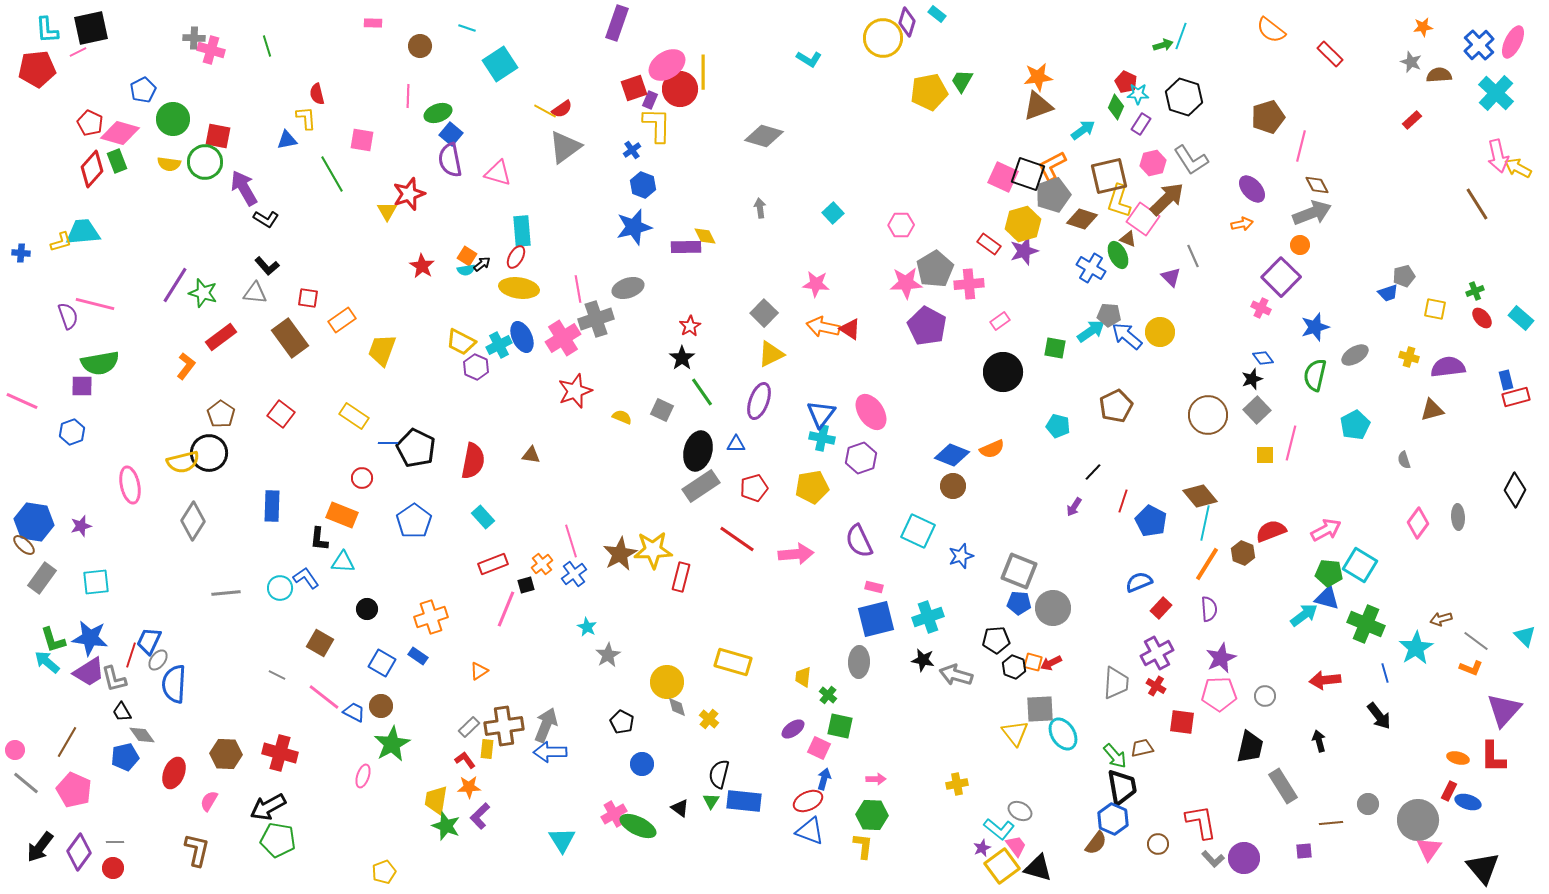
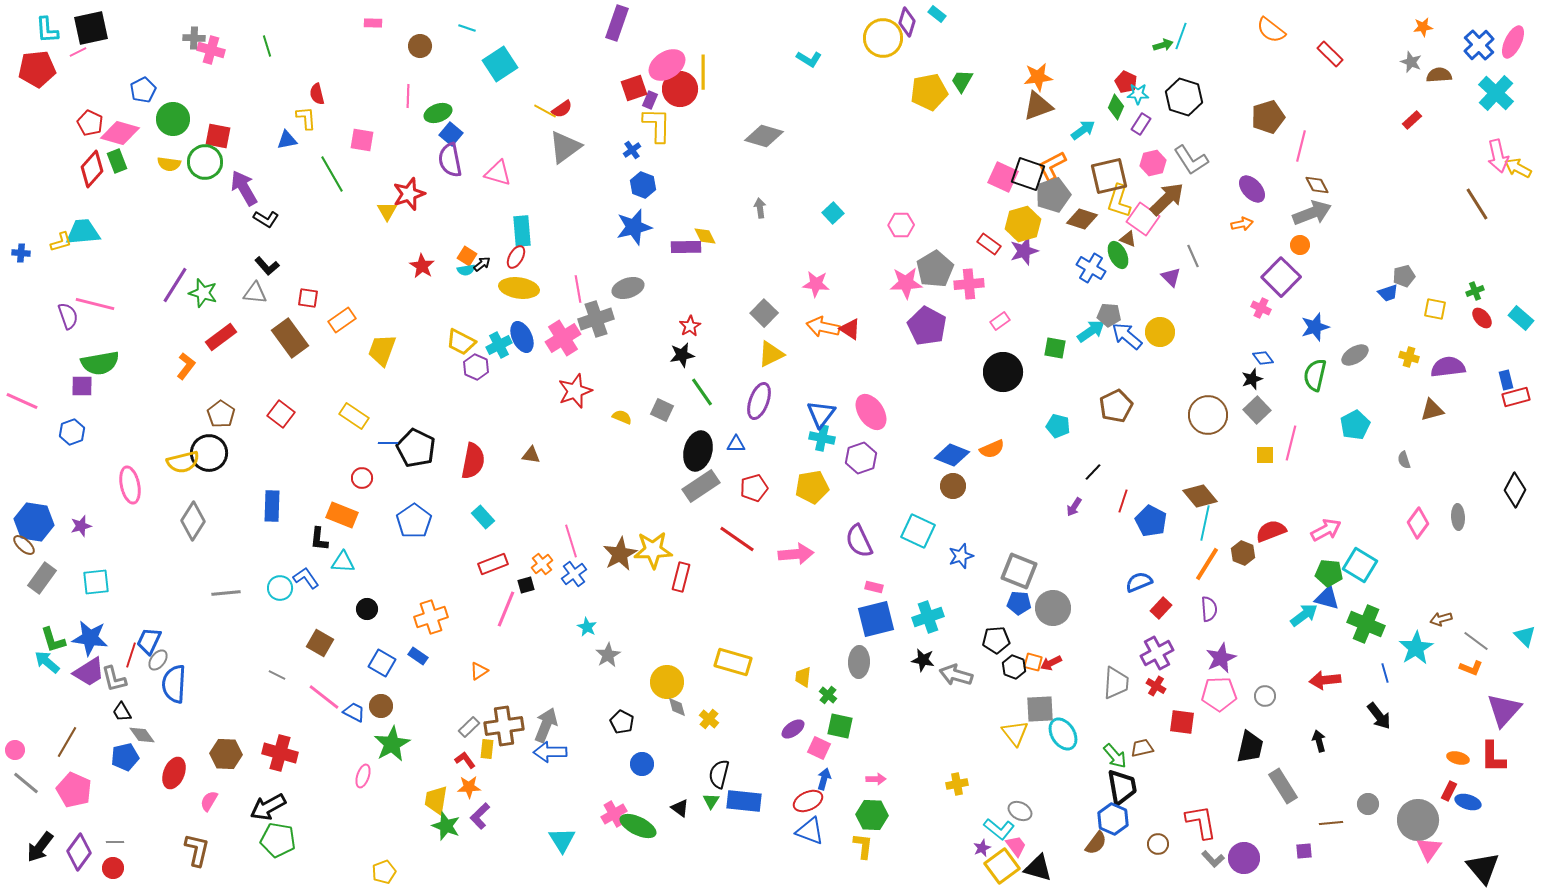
black star at (682, 358): moved 3 px up; rotated 25 degrees clockwise
